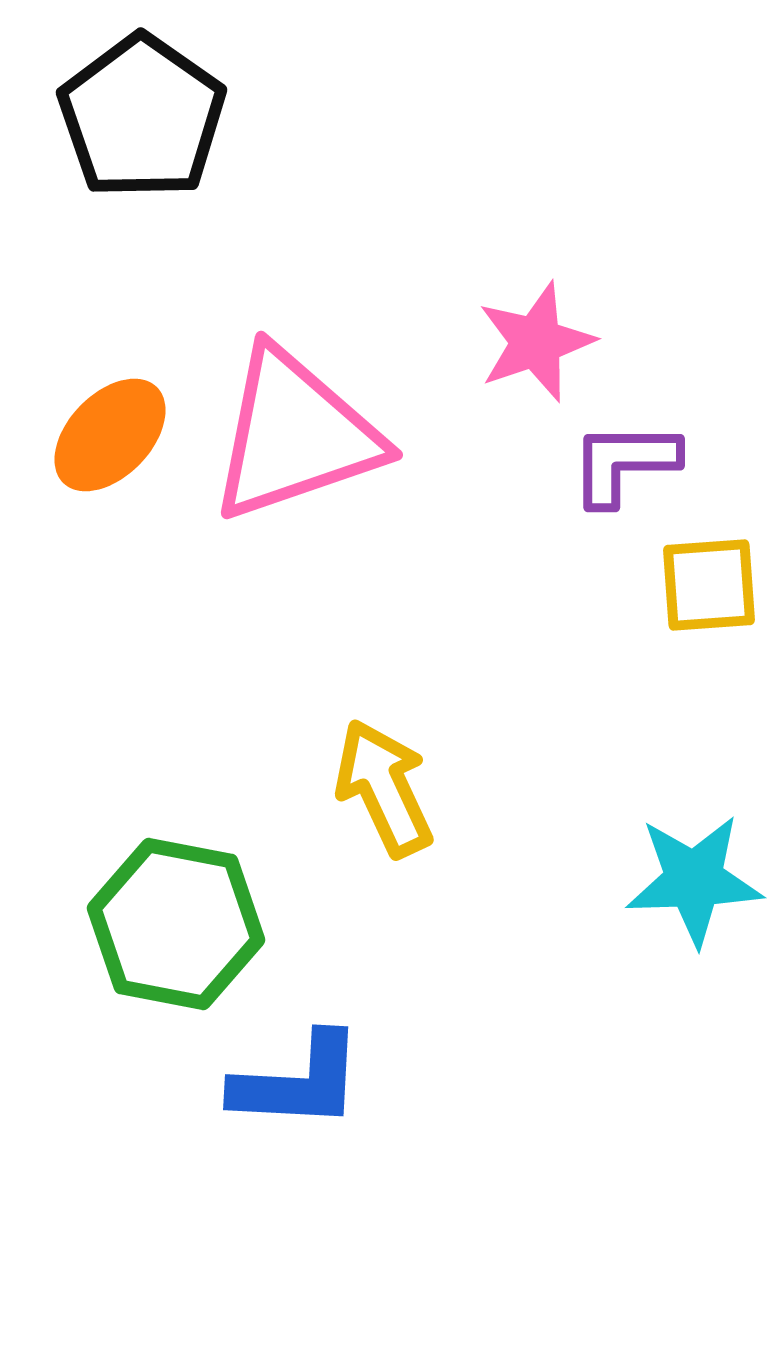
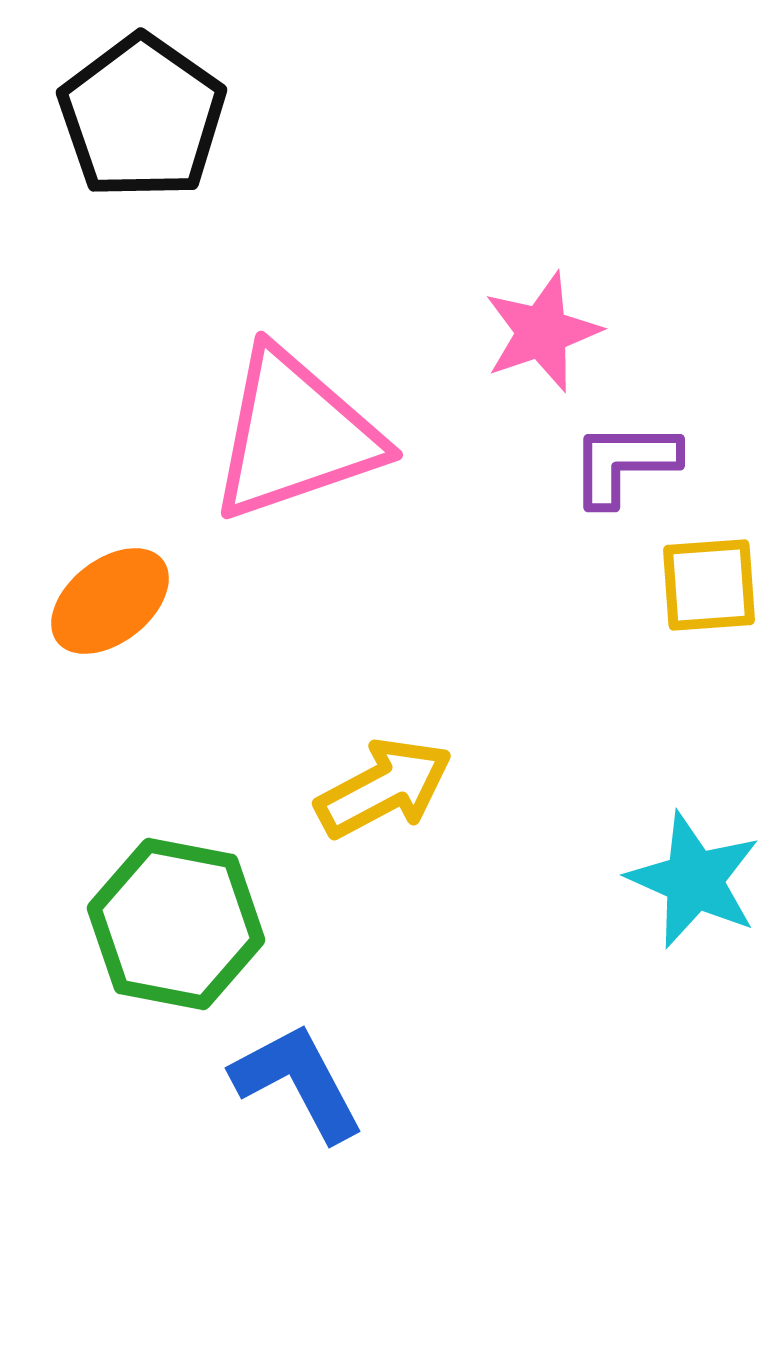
pink star: moved 6 px right, 10 px up
orange ellipse: moved 166 px down; rotated 8 degrees clockwise
yellow arrow: rotated 87 degrees clockwise
cyan star: rotated 26 degrees clockwise
blue L-shape: rotated 121 degrees counterclockwise
